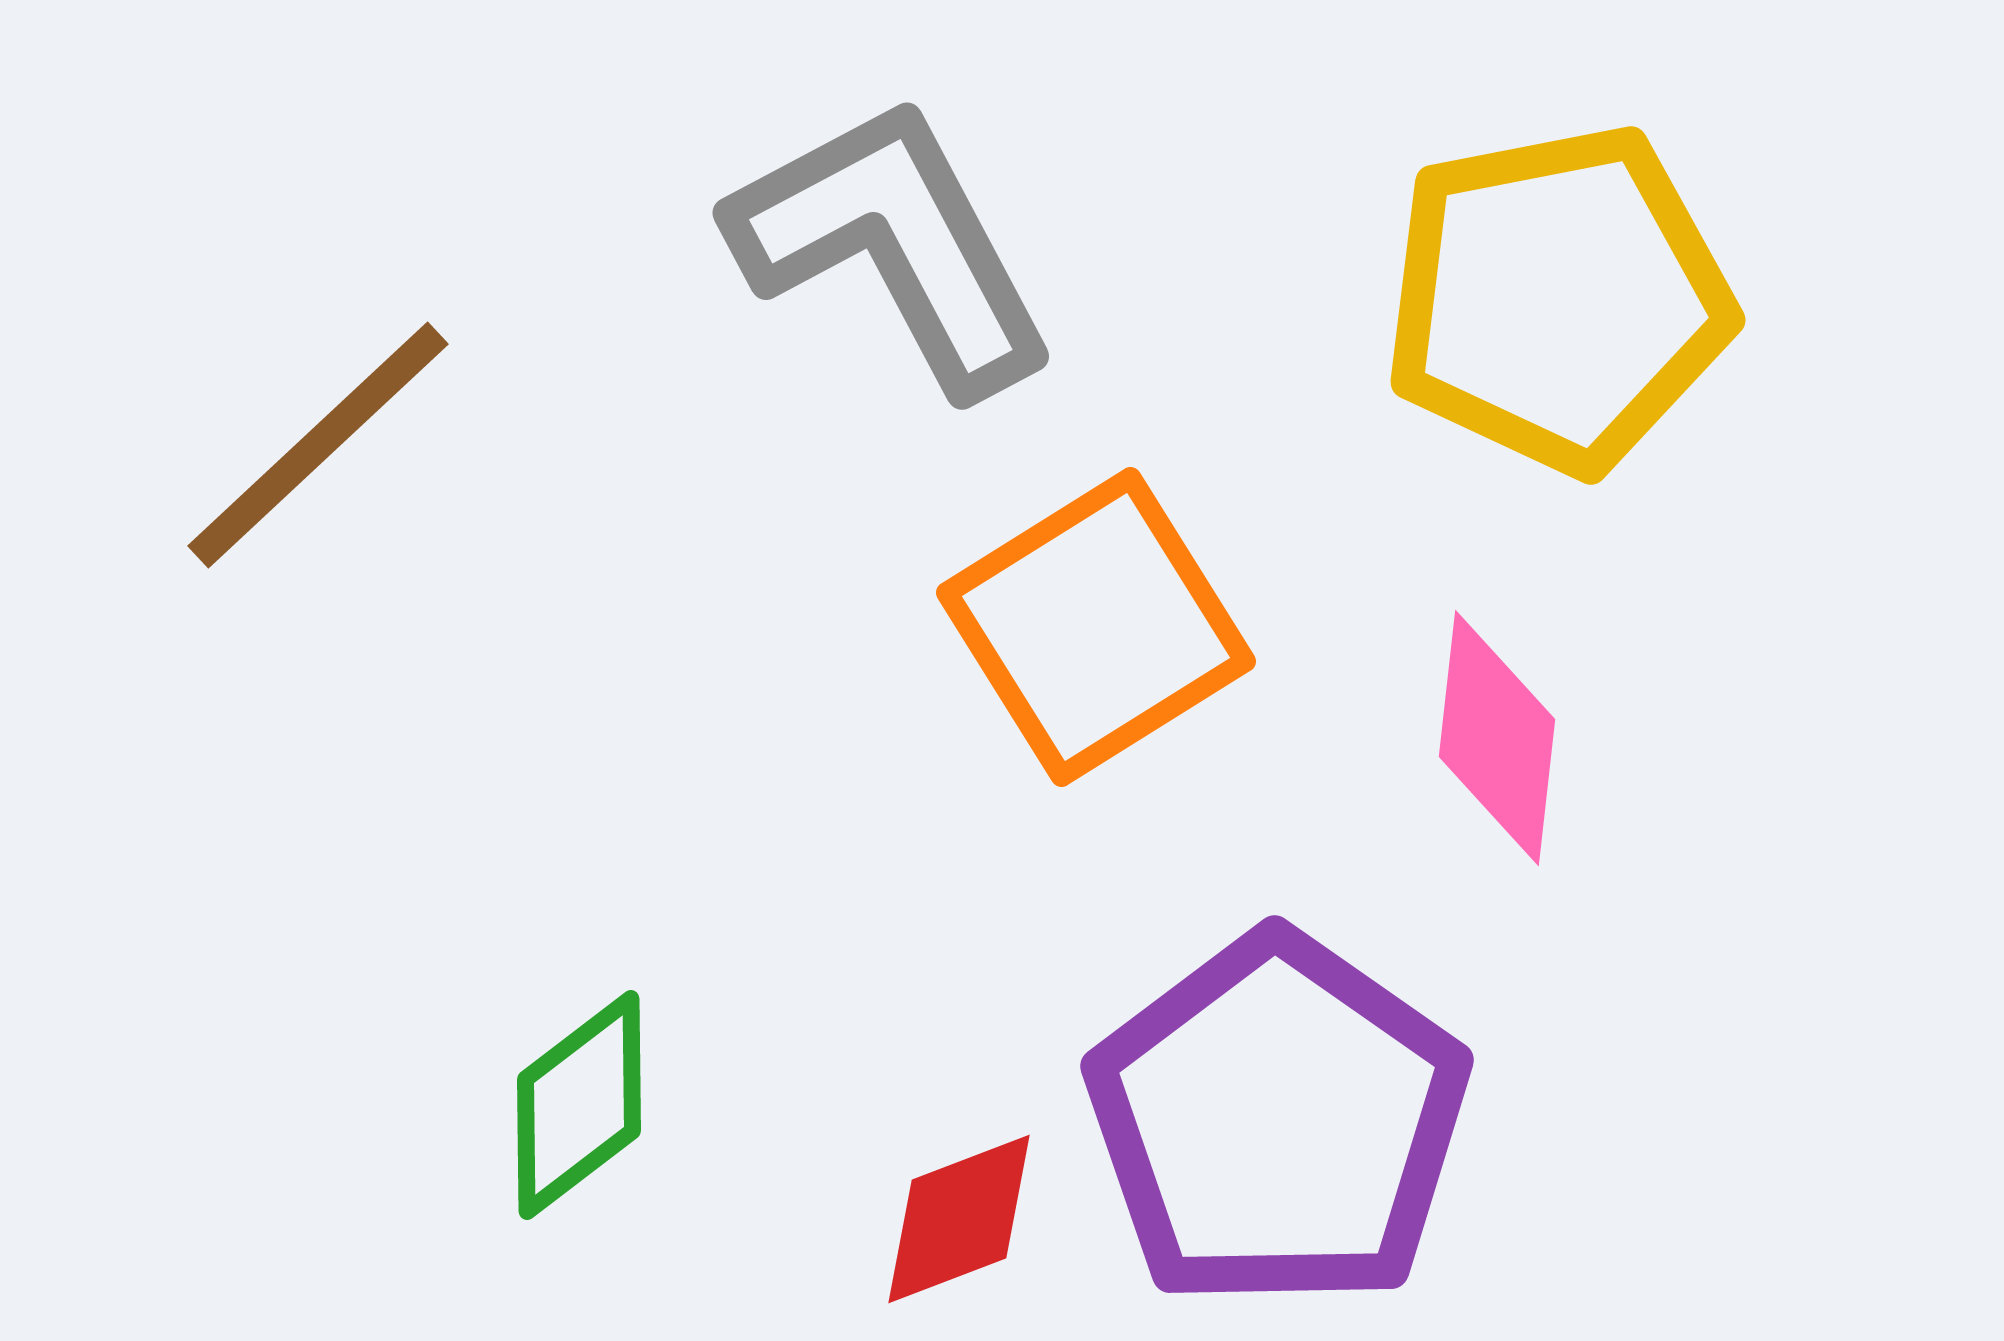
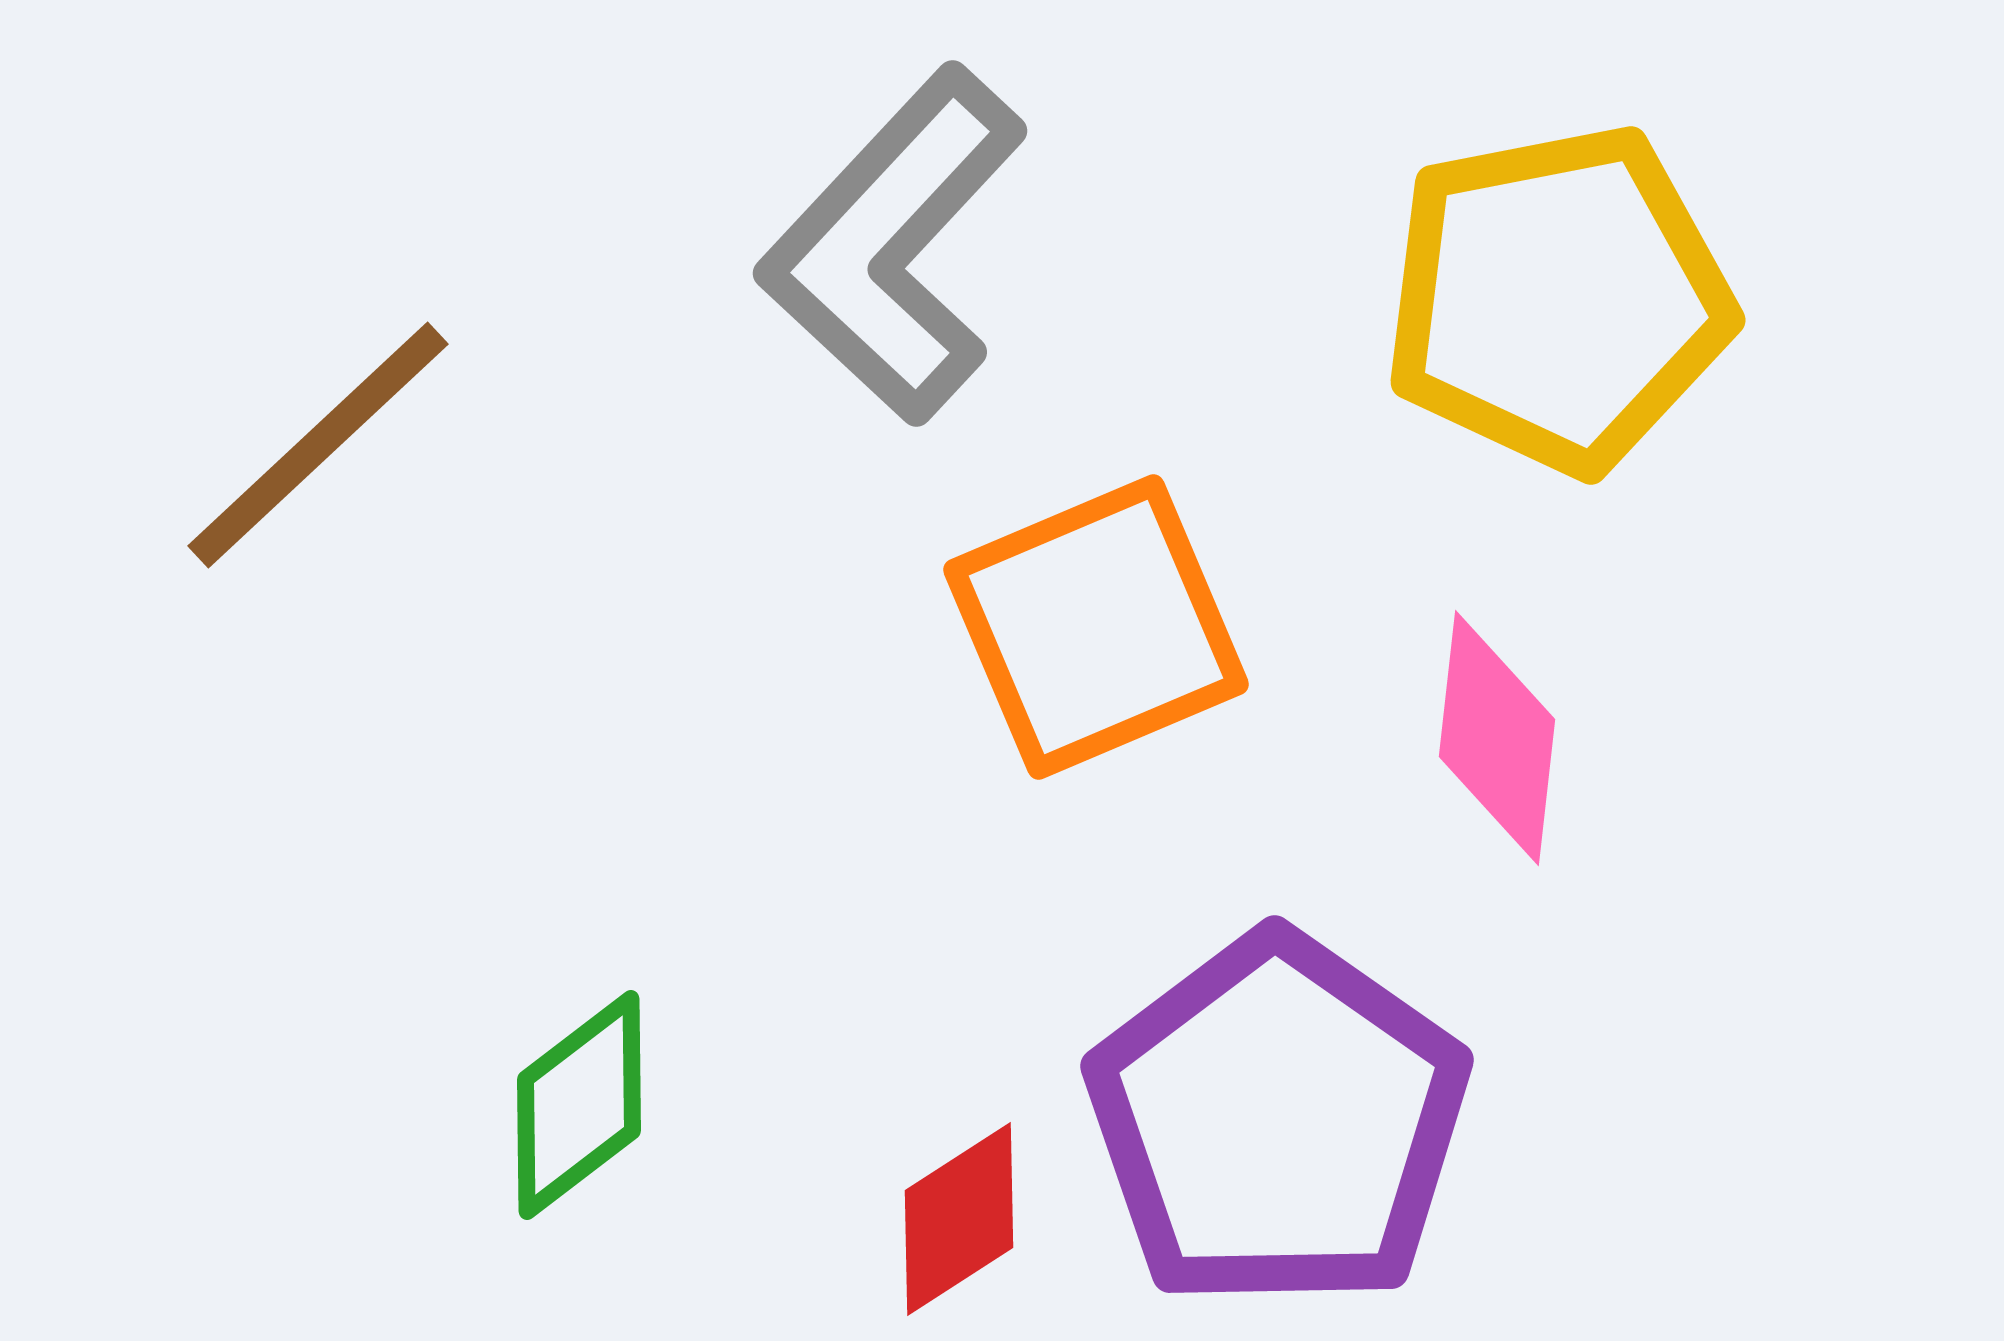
gray L-shape: rotated 109 degrees counterclockwise
orange square: rotated 9 degrees clockwise
red diamond: rotated 12 degrees counterclockwise
